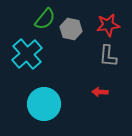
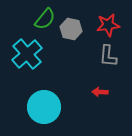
cyan circle: moved 3 px down
